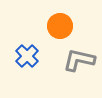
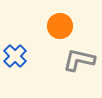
blue cross: moved 12 px left
